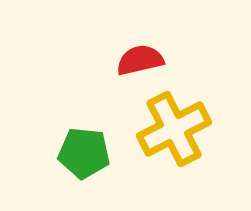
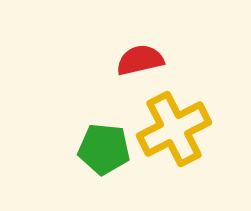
green pentagon: moved 20 px right, 4 px up
